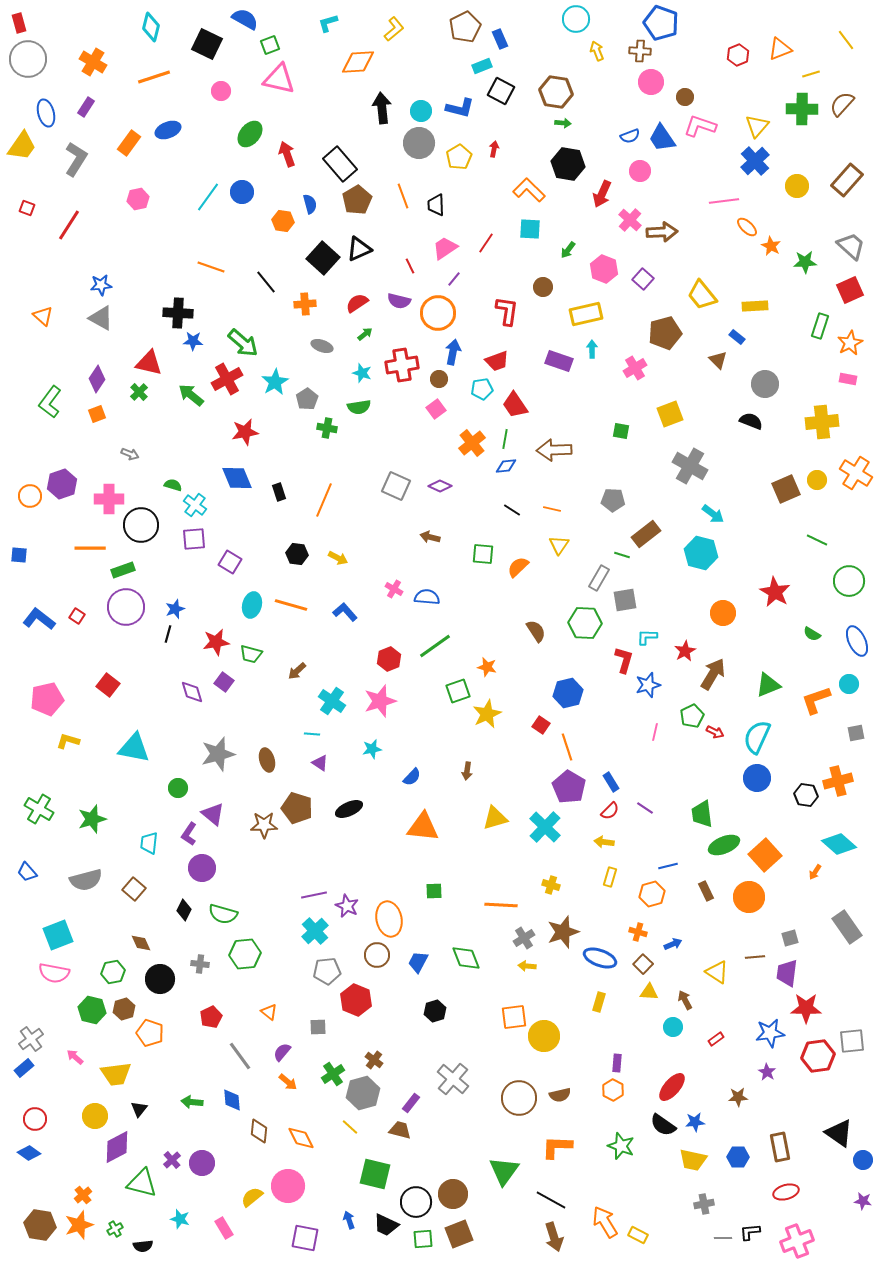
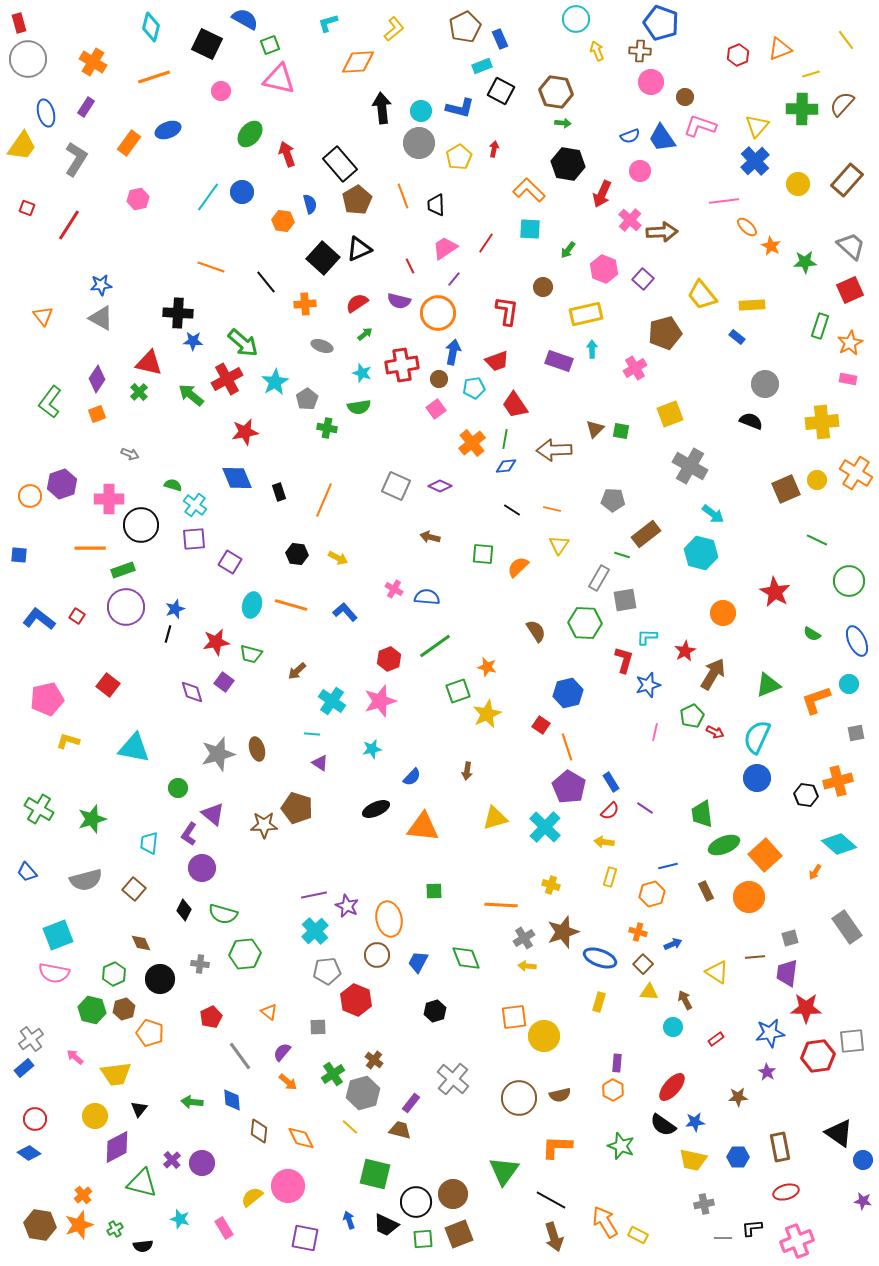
yellow circle at (797, 186): moved 1 px right, 2 px up
yellow rectangle at (755, 306): moved 3 px left, 1 px up
orange triangle at (43, 316): rotated 10 degrees clockwise
brown triangle at (718, 360): moved 123 px left, 69 px down; rotated 30 degrees clockwise
cyan pentagon at (482, 389): moved 8 px left, 1 px up
brown ellipse at (267, 760): moved 10 px left, 11 px up
black ellipse at (349, 809): moved 27 px right
green hexagon at (113, 972): moved 1 px right, 2 px down; rotated 15 degrees counterclockwise
black L-shape at (750, 1232): moved 2 px right, 4 px up
